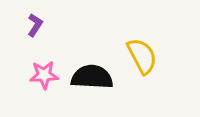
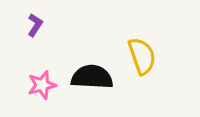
yellow semicircle: rotated 9 degrees clockwise
pink star: moved 2 px left, 10 px down; rotated 12 degrees counterclockwise
